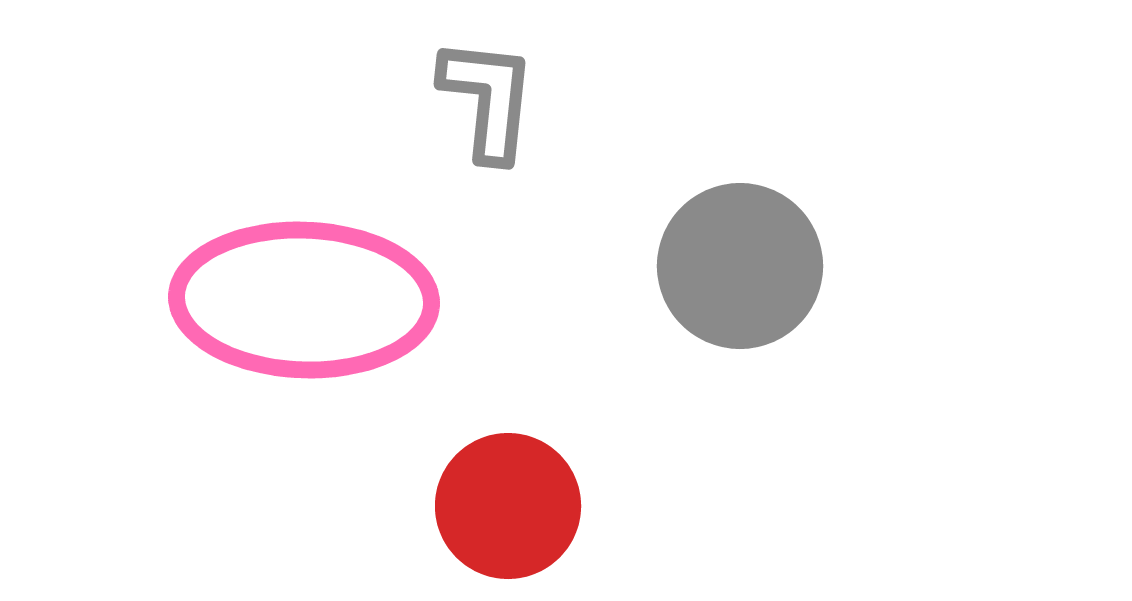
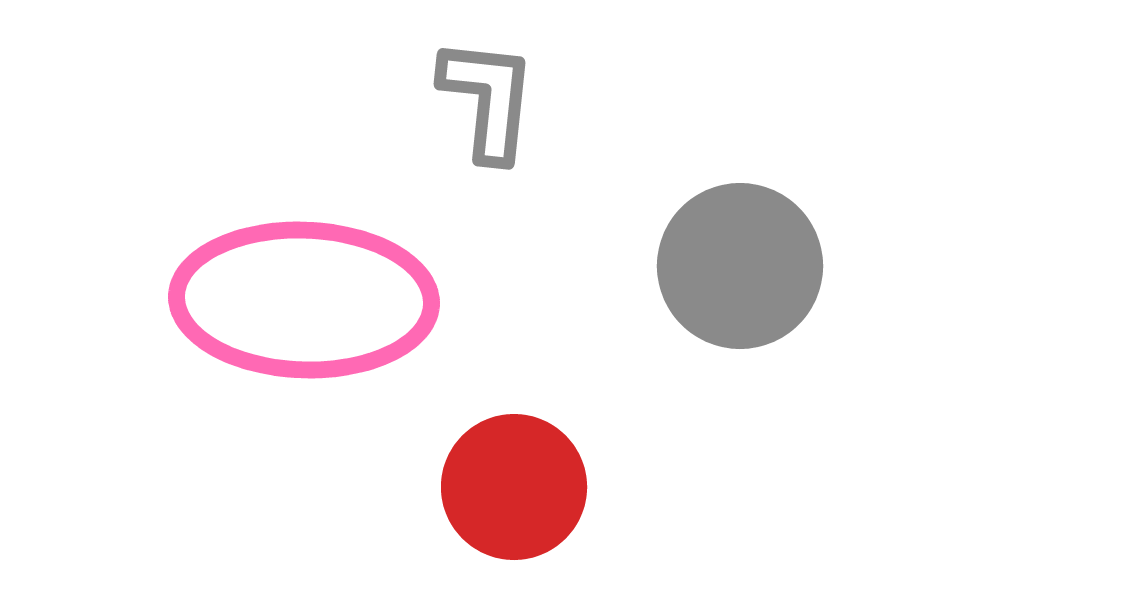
red circle: moved 6 px right, 19 px up
